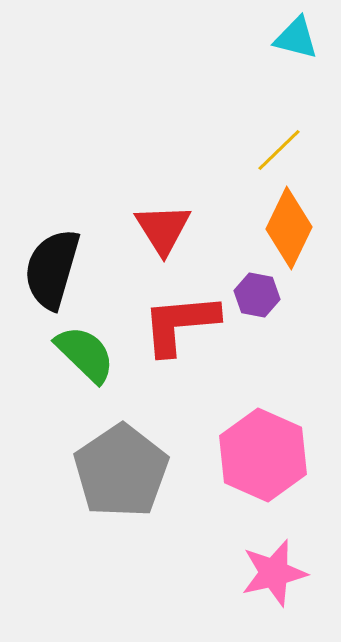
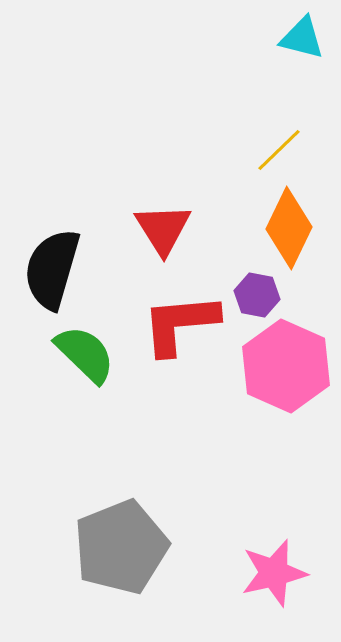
cyan triangle: moved 6 px right
pink hexagon: moved 23 px right, 89 px up
gray pentagon: moved 76 px down; rotated 12 degrees clockwise
